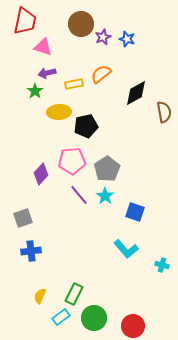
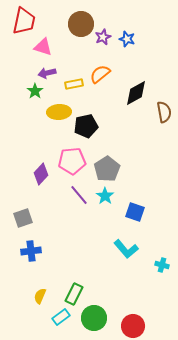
red trapezoid: moved 1 px left
orange semicircle: moved 1 px left
